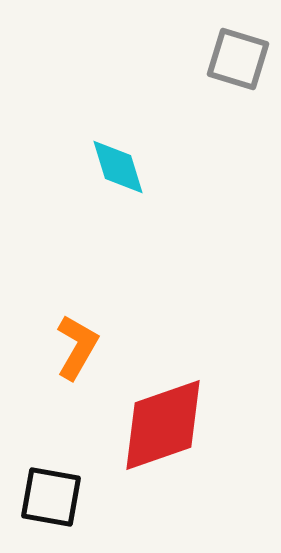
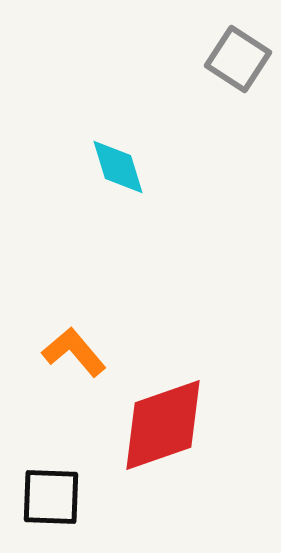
gray square: rotated 16 degrees clockwise
orange L-shape: moved 3 px left, 5 px down; rotated 70 degrees counterclockwise
black square: rotated 8 degrees counterclockwise
